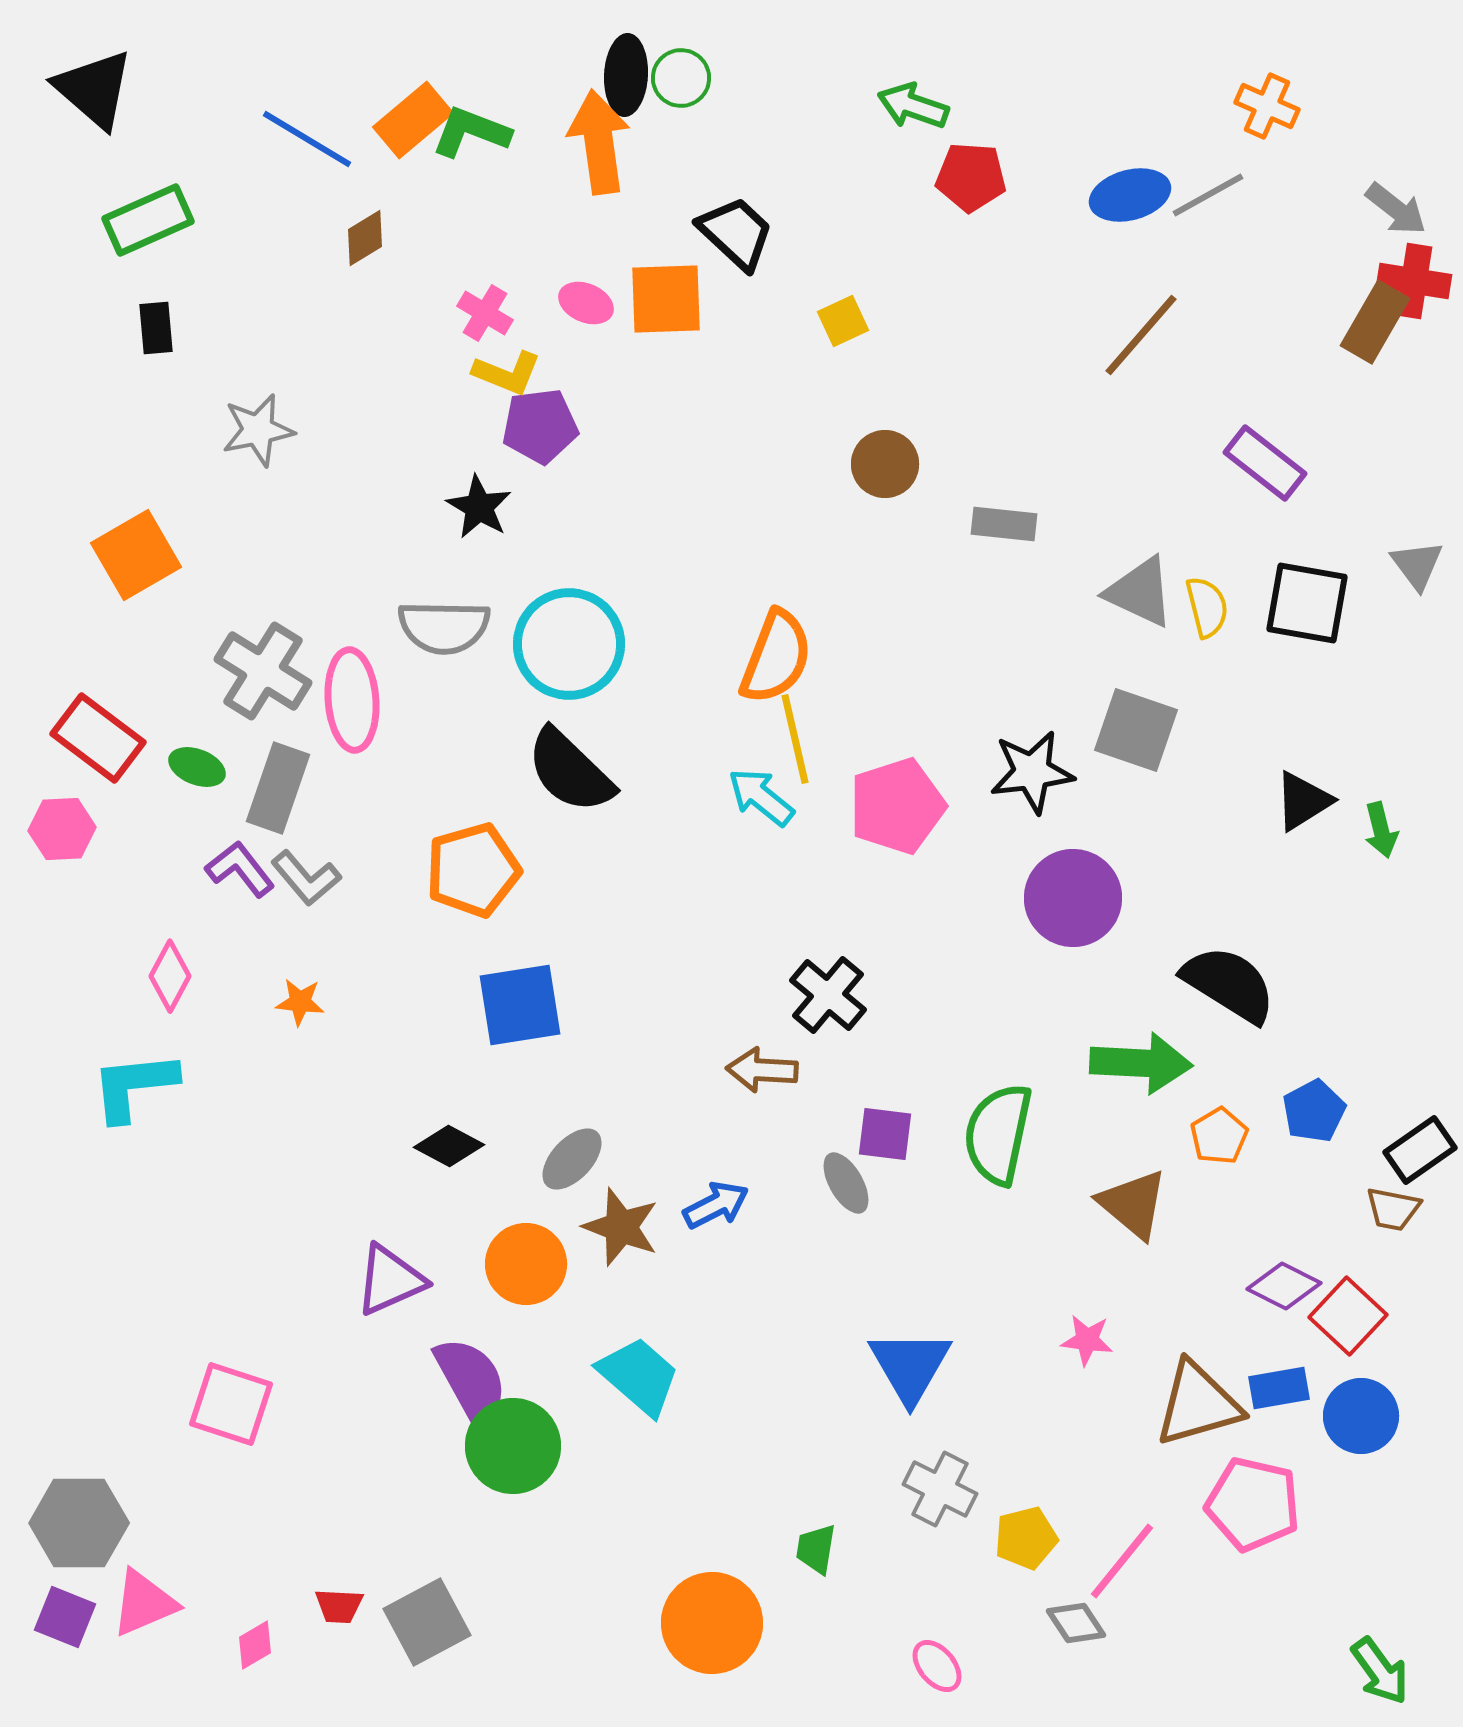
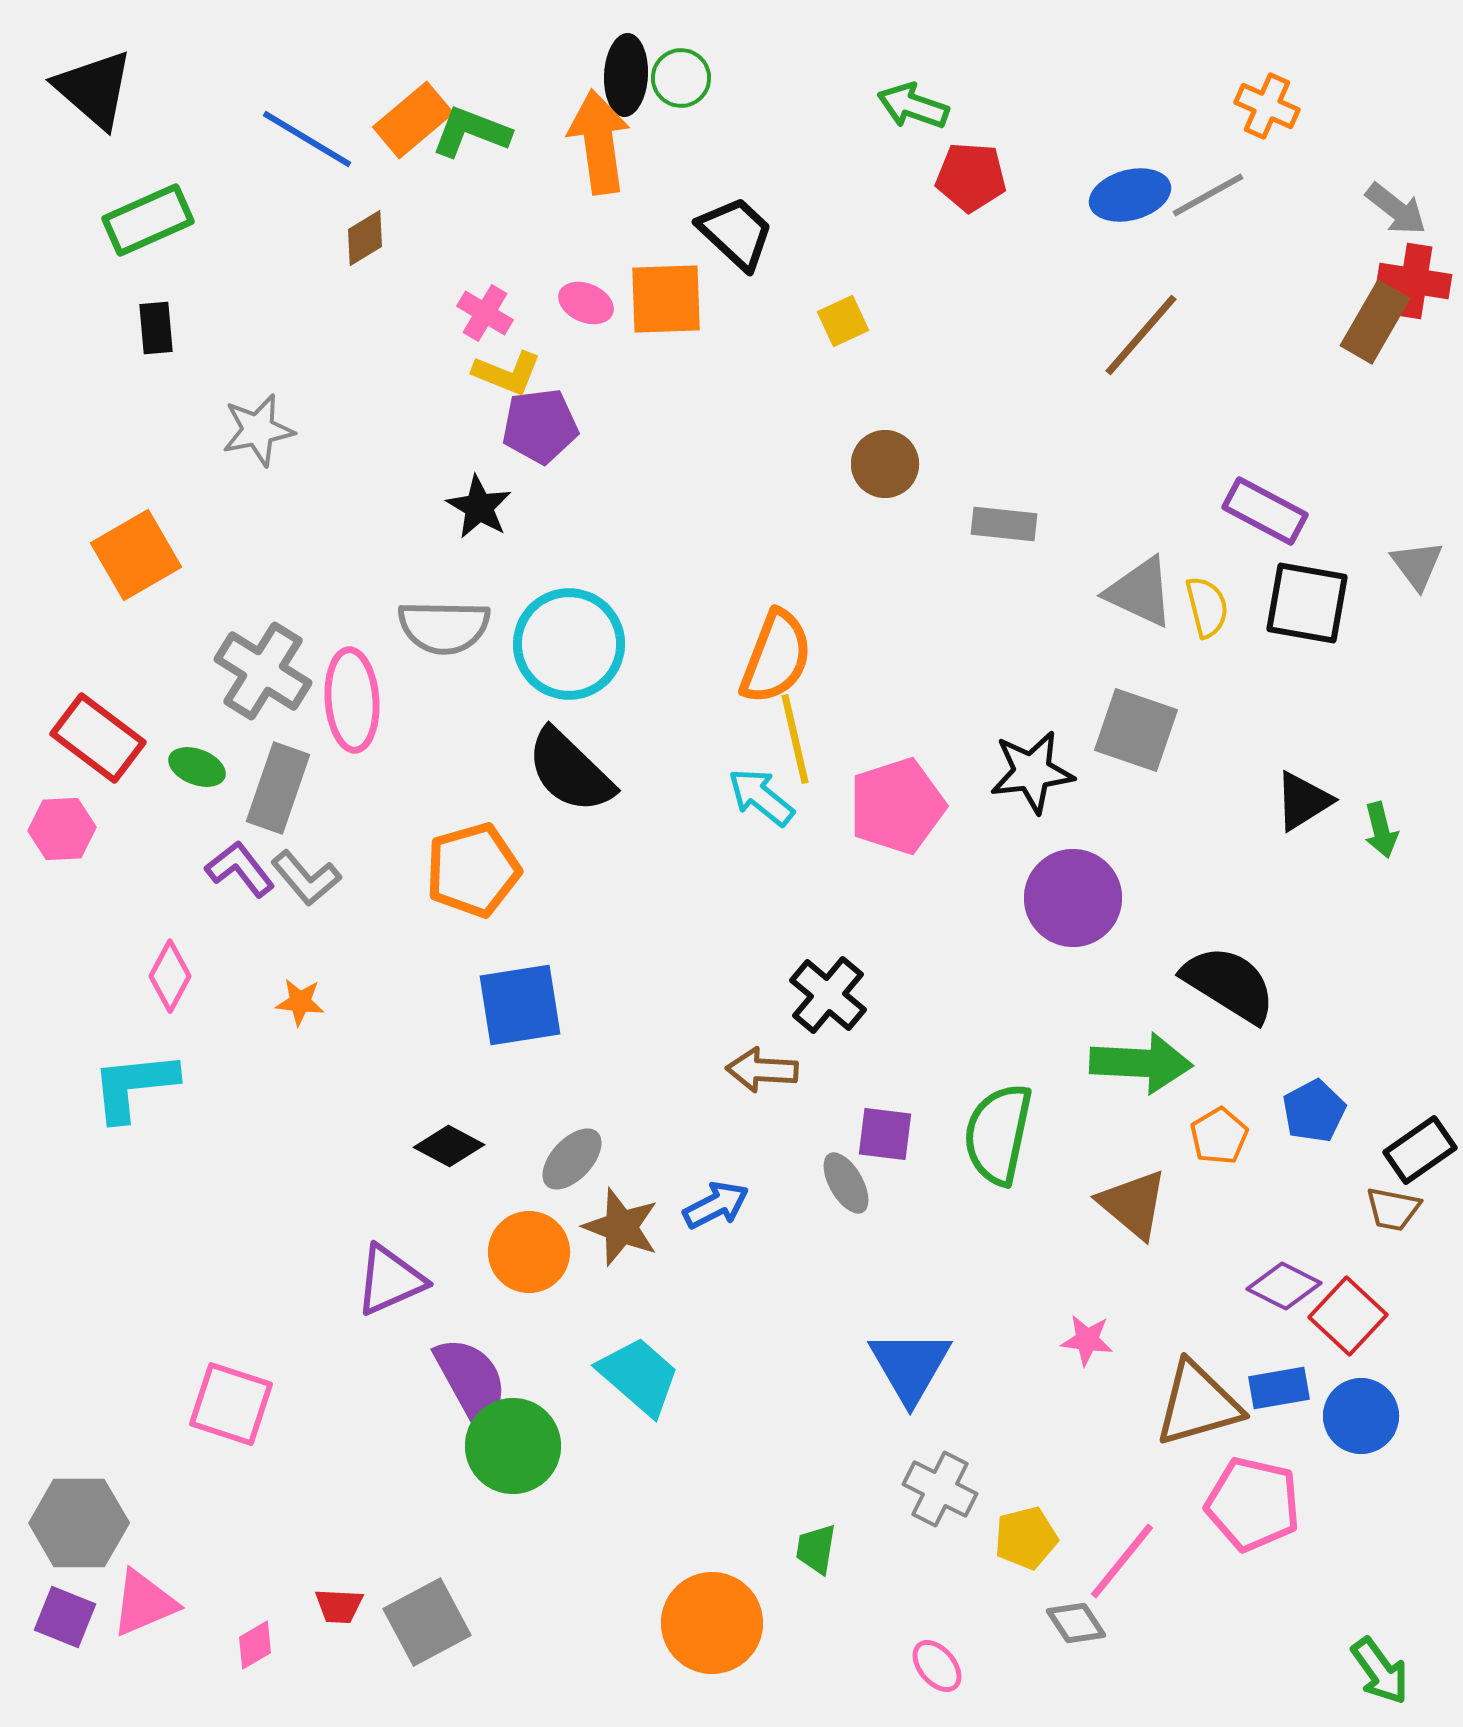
purple rectangle at (1265, 463): moved 48 px down; rotated 10 degrees counterclockwise
orange circle at (526, 1264): moved 3 px right, 12 px up
